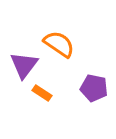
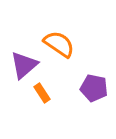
purple triangle: rotated 12 degrees clockwise
orange rectangle: rotated 24 degrees clockwise
